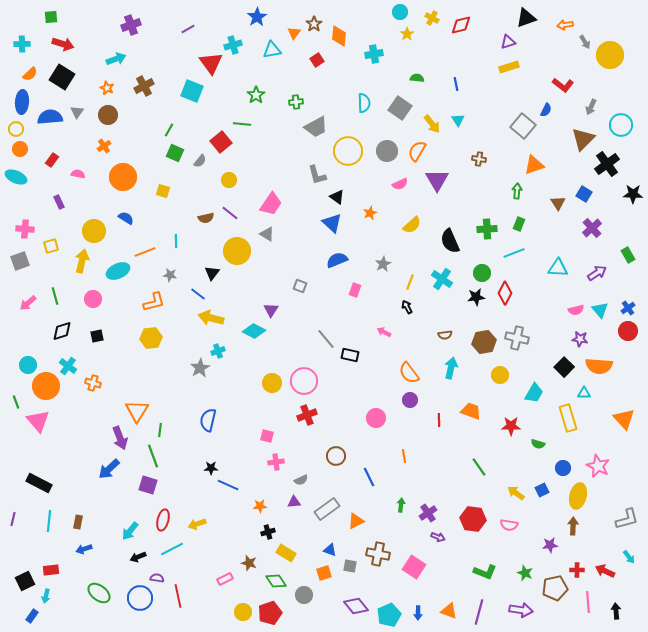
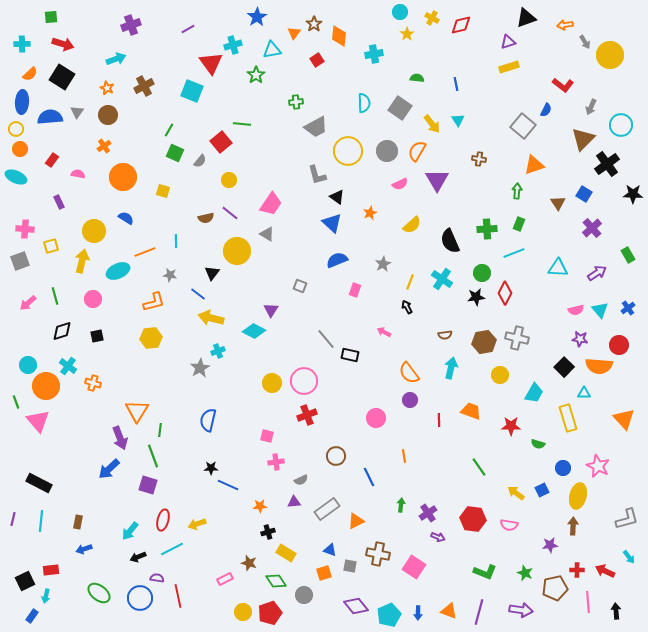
green star at (256, 95): moved 20 px up
red circle at (628, 331): moved 9 px left, 14 px down
cyan line at (49, 521): moved 8 px left
